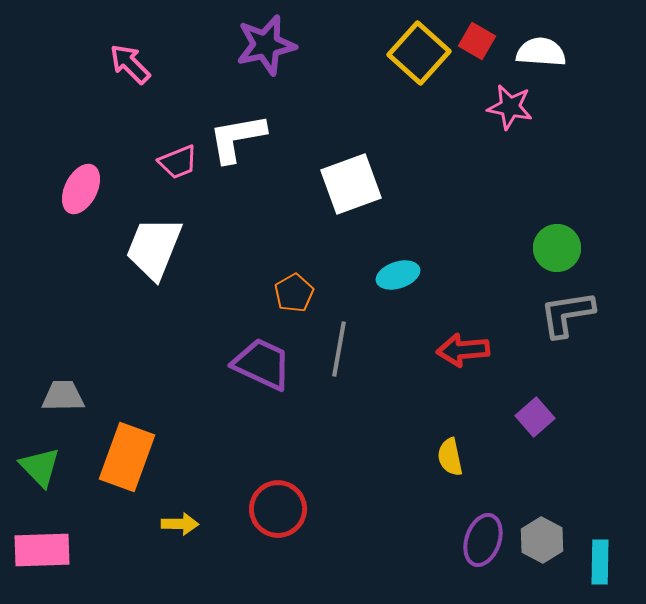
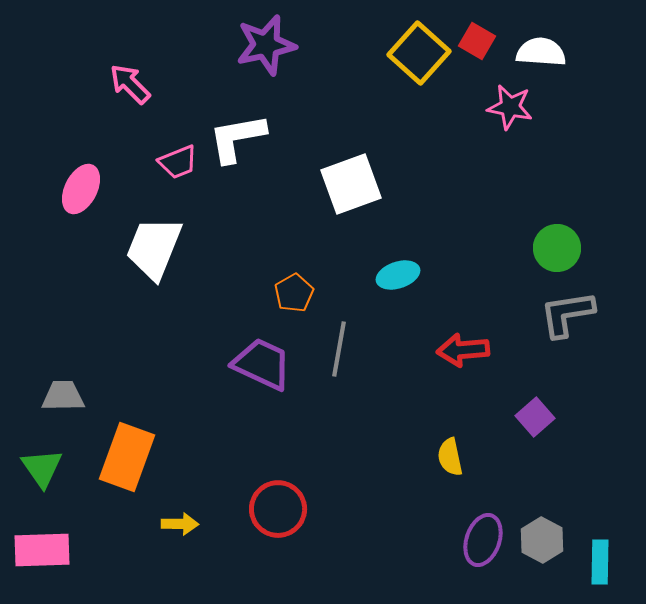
pink arrow: moved 20 px down
green triangle: moved 2 px right, 1 px down; rotated 9 degrees clockwise
